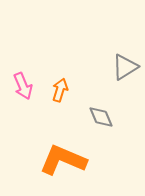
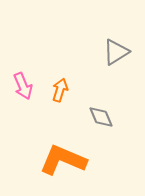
gray triangle: moved 9 px left, 15 px up
